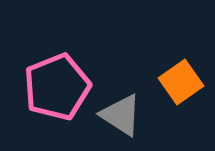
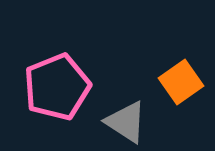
gray triangle: moved 5 px right, 7 px down
